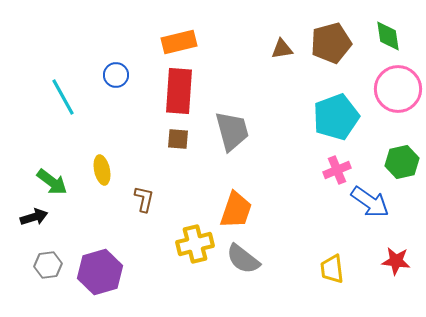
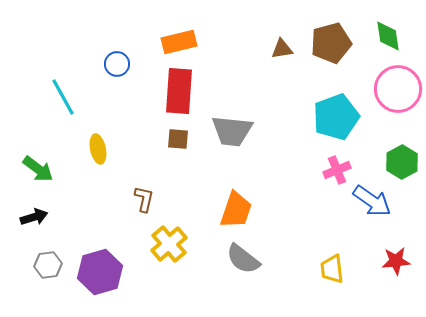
blue circle: moved 1 px right, 11 px up
gray trapezoid: rotated 111 degrees clockwise
green hexagon: rotated 16 degrees counterclockwise
yellow ellipse: moved 4 px left, 21 px up
green arrow: moved 14 px left, 13 px up
blue arrow: moved 2 px right, 1 px up
yellow cross: moved 26 px left; rotated 27 degrees counterclockwise
red star: rotated 12 degrees counterclockwise
